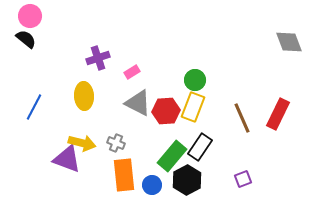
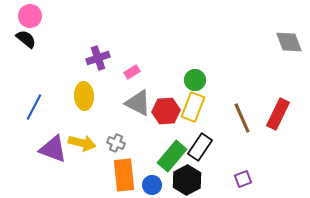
purple triangle: moved 14 px left, 10 px up
